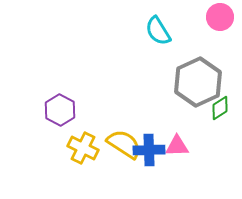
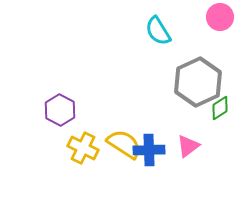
pink triangle: moved 11 px right; rotated 35 degrees counterclockwise
